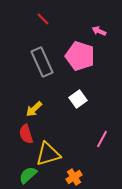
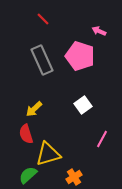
gray rectangle: moved 2 px up
white square: moved 5 px right, 6 px down
